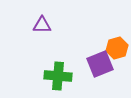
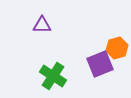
green cross: moved 5 px left; rotated 28 degrees clockwise
